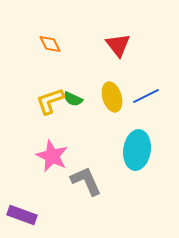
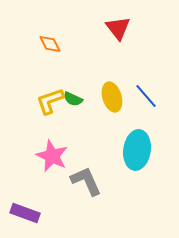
red triangle: moved 17 px up
blue line: rotated 76 degrees clockwise
purple rectangle: moved 3 px right, 2 px up
